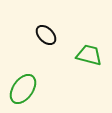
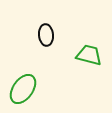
black ellipse: rotated 40 degrees clockwise
